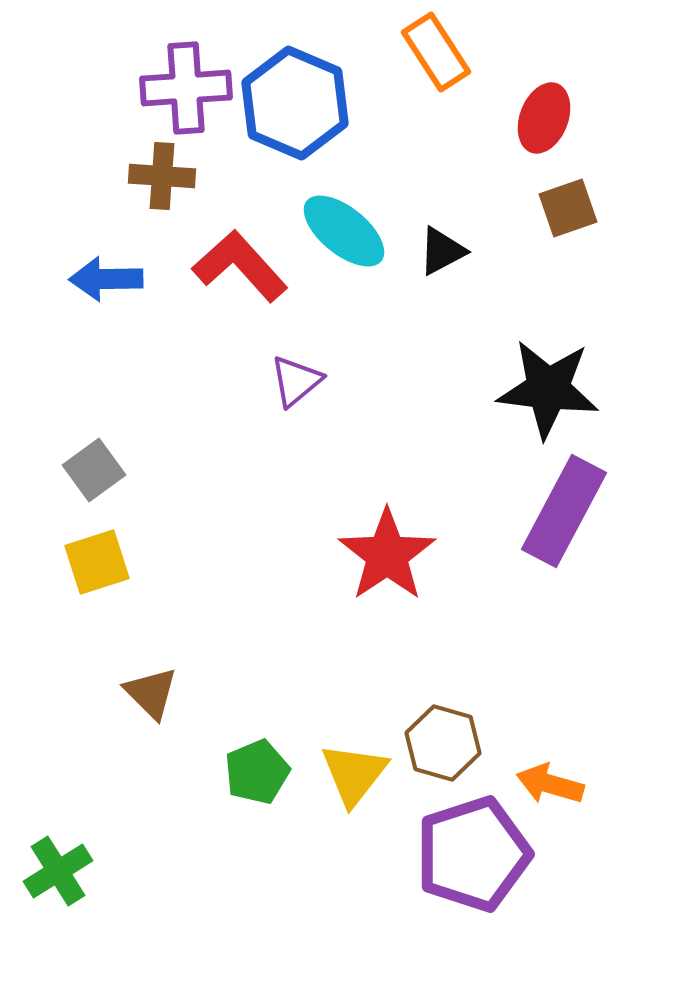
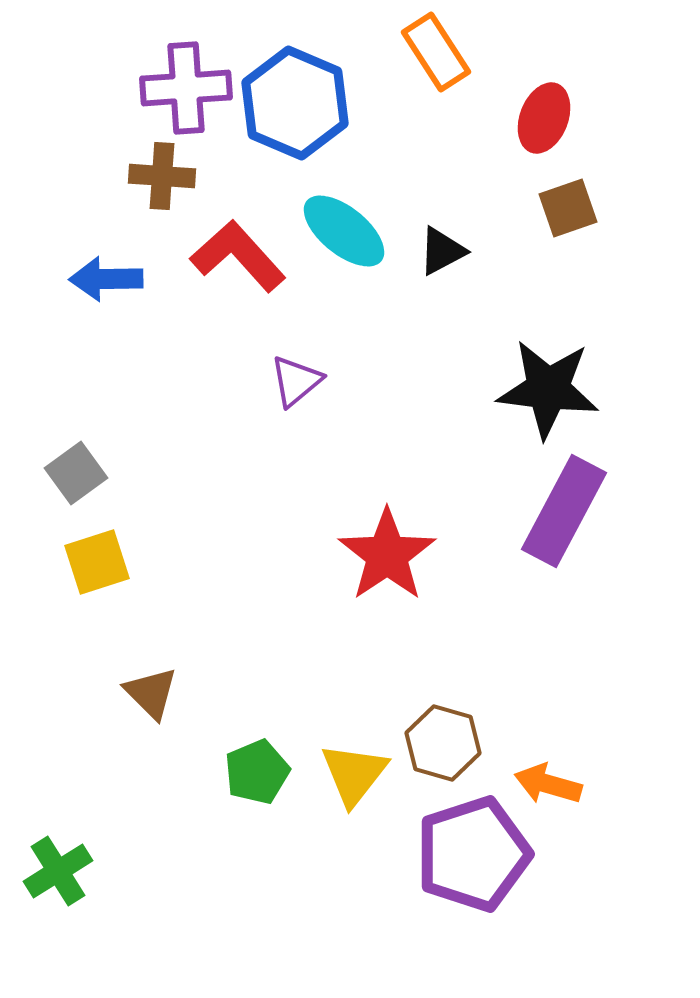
red L-shape: moved 2 px left, 10 px up
gray square: moved 18 px left, 3 px down
orange arrow: moved 2 px left
